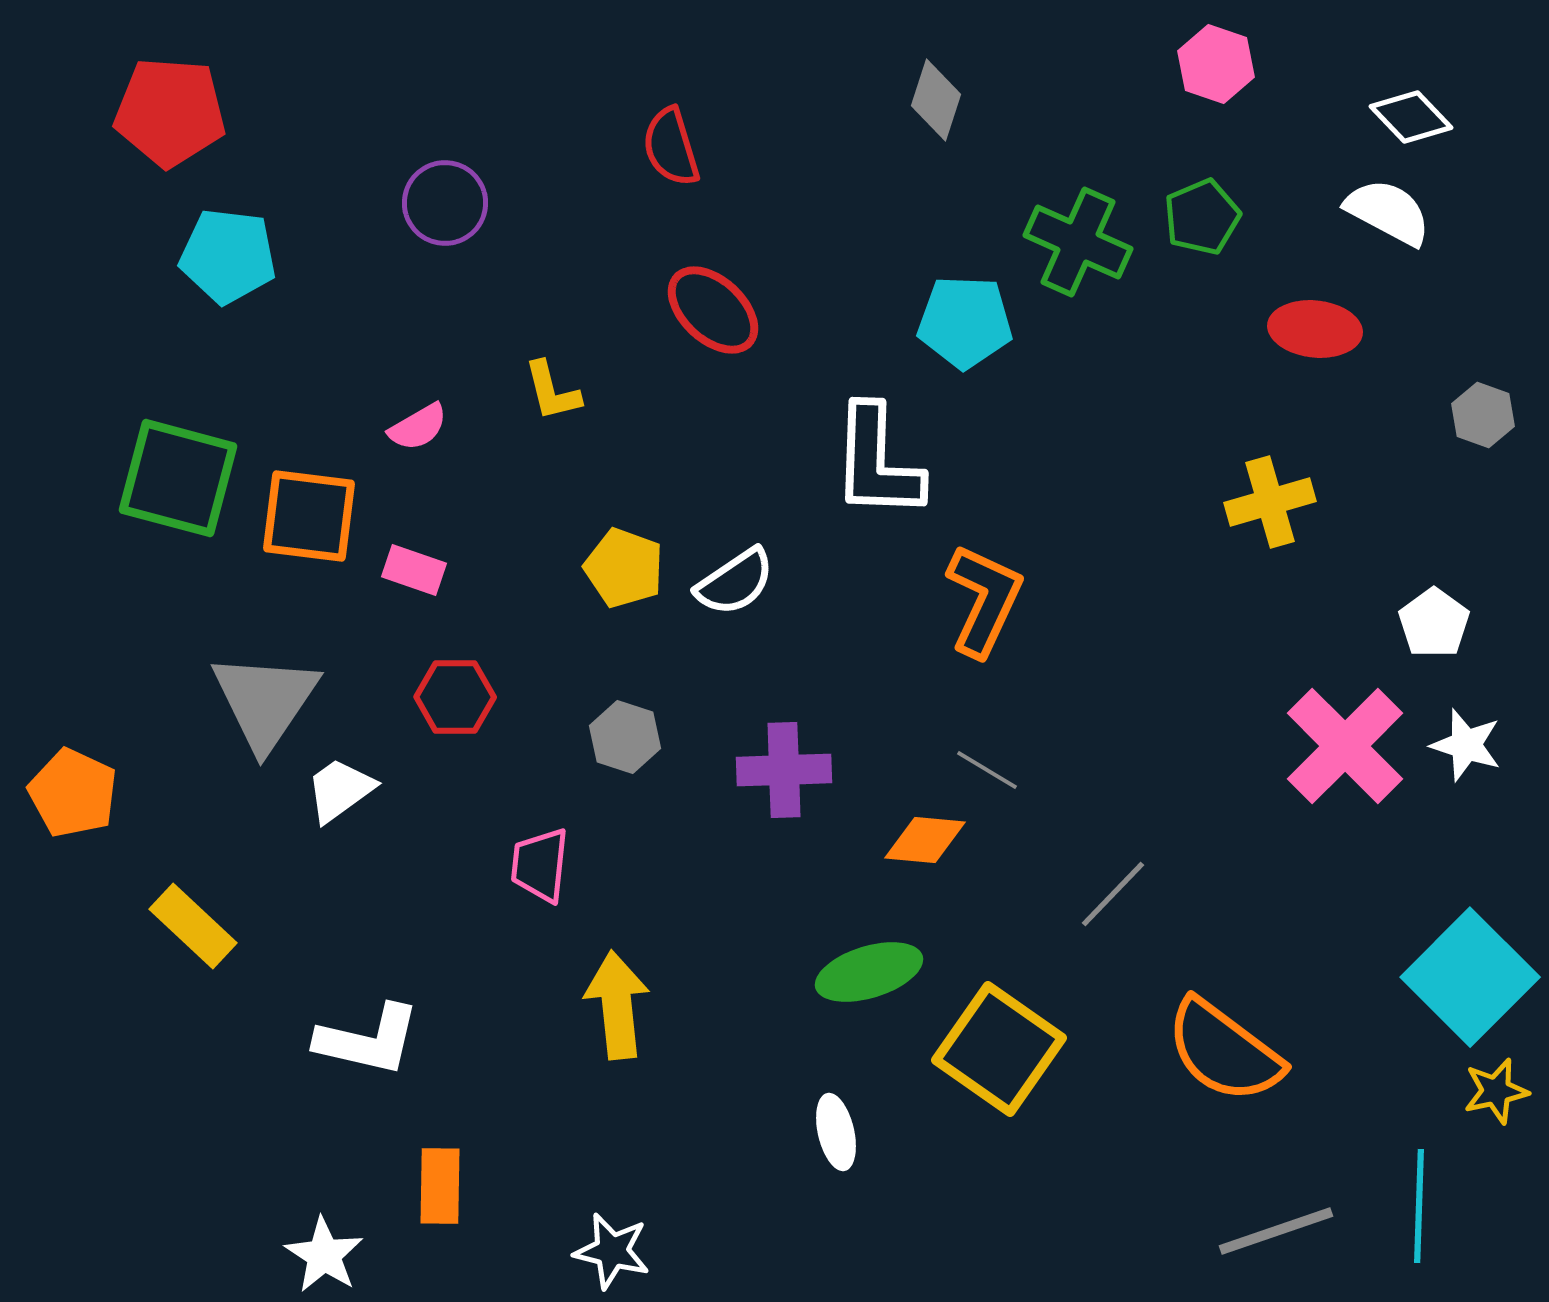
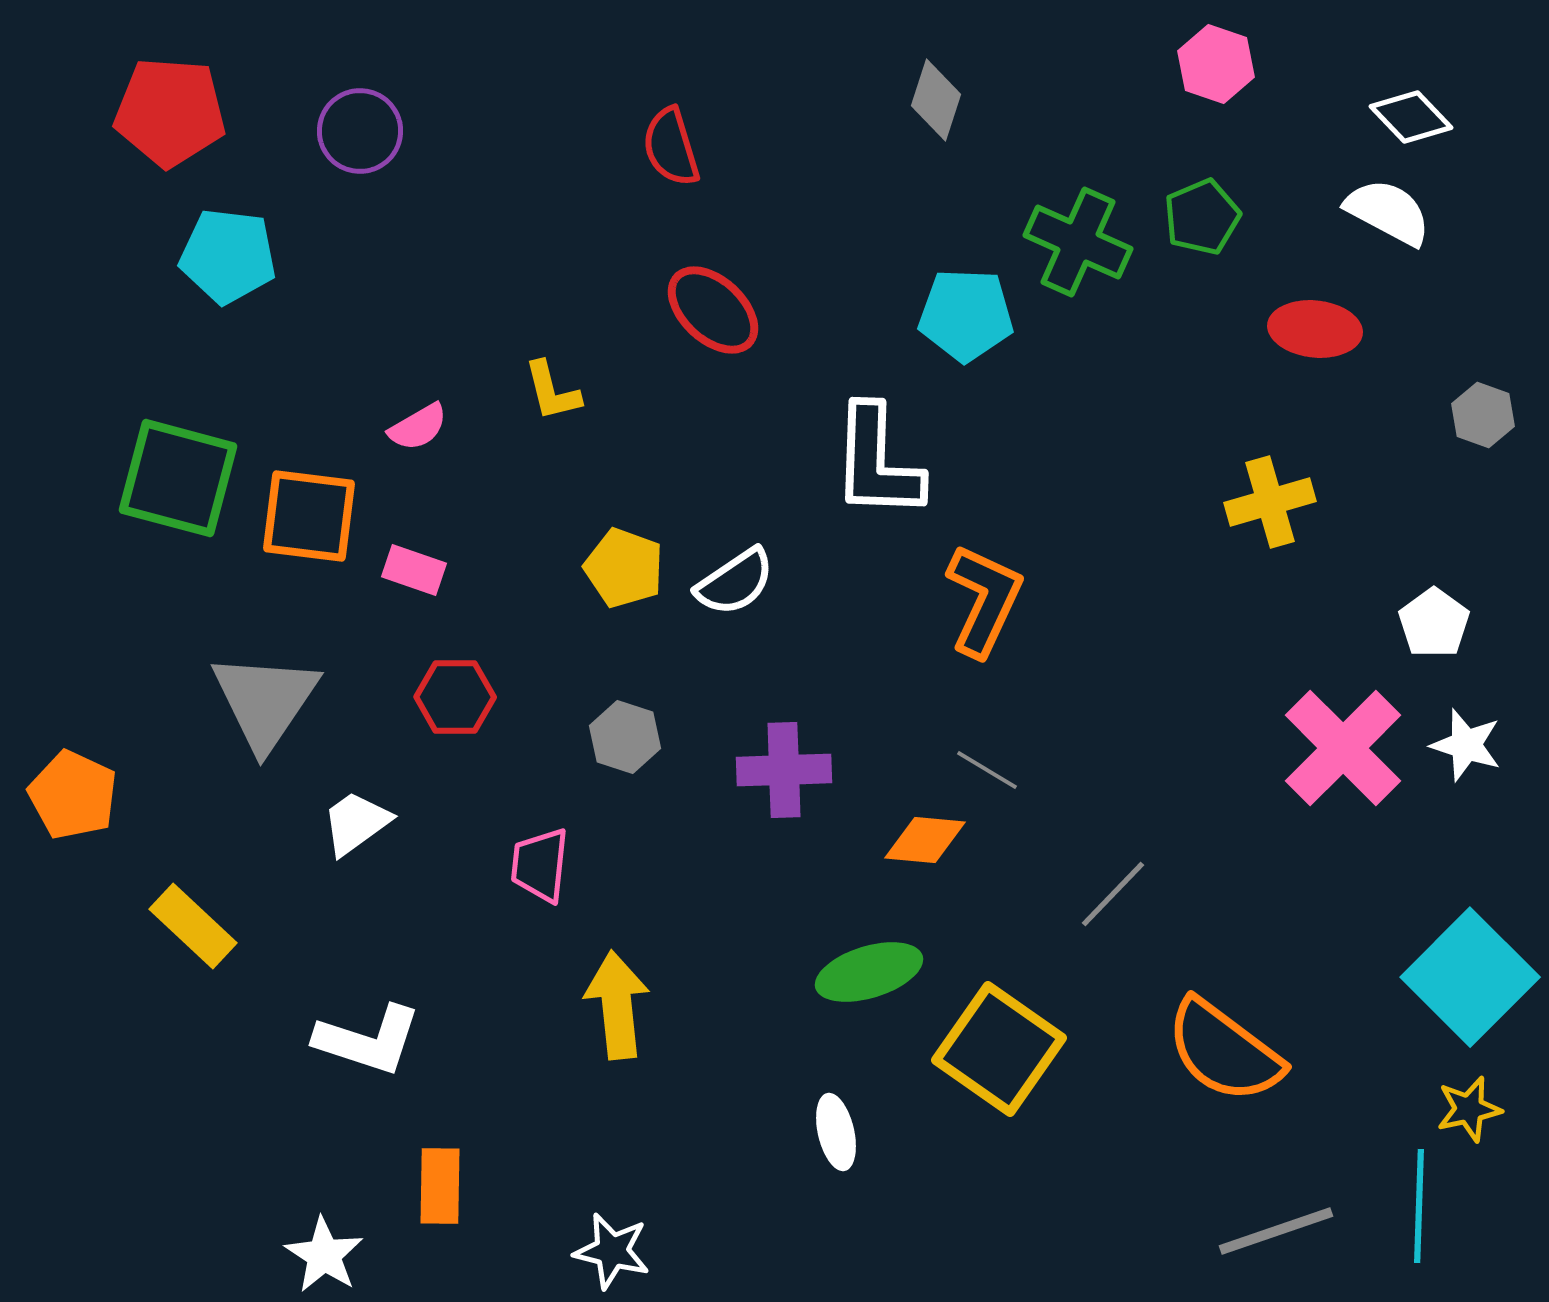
purple circle at (445, 203): moved 85 px left, 72 px up
cyan pentagon at (965, 322): moved 1 px right, 7 px up
pink cross at (1345, 746): moved 2 px left, 2 px down
white trapezoid at (340, 790): moved 16 px right, 33 px down
orange pentagon at (73, 793): moved 2 px down
white L-shape at (368, 1040): rotated 5 degrees clockwise
yellow star at (1496, 1091): moved 27 px left, 18 px down
